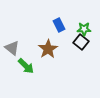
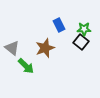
brown star: moved 3 px left, 1 px up; rotated 12 degrees clockwise
